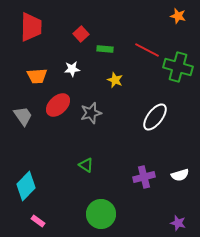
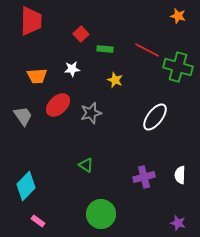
red trapezoid: moved 6 px up
white semicircle: rotated 108 degrees clockwise
